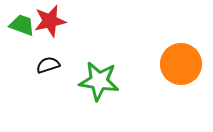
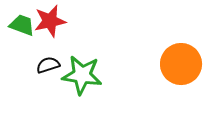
green star: moved 17 px left, 6 px up
